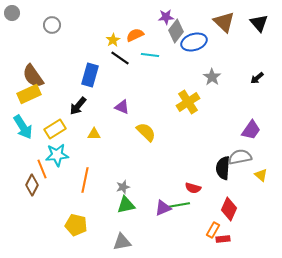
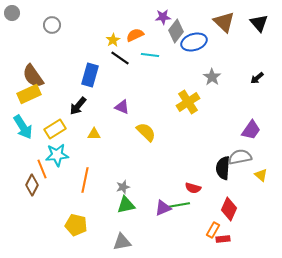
purple star at (166, 17): moved 3 px left
